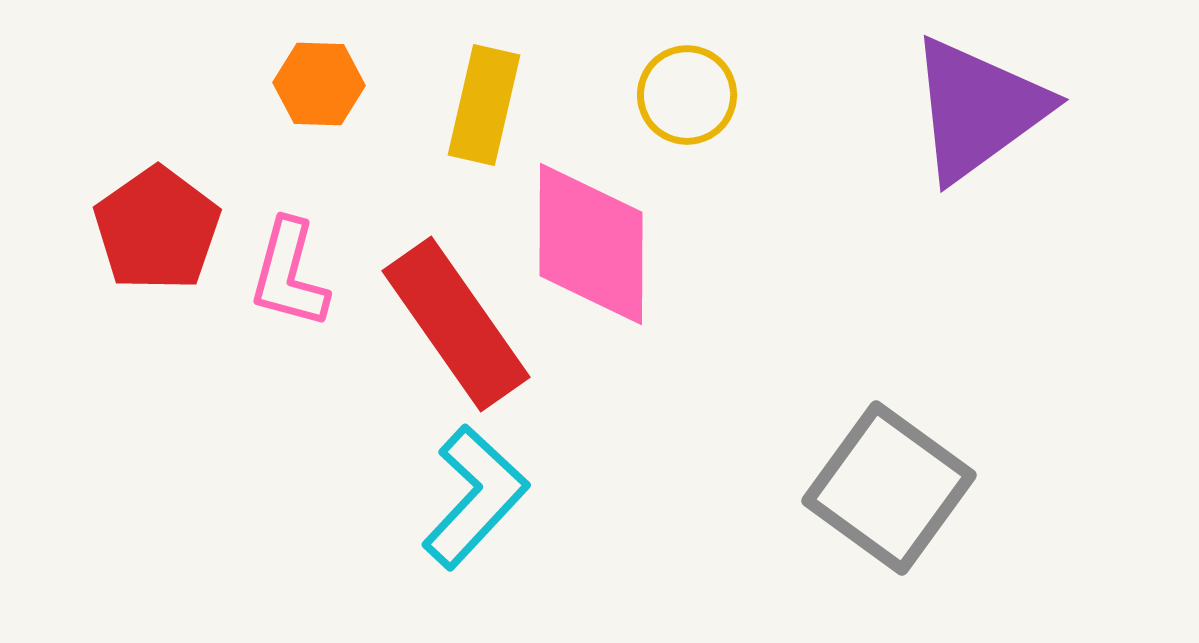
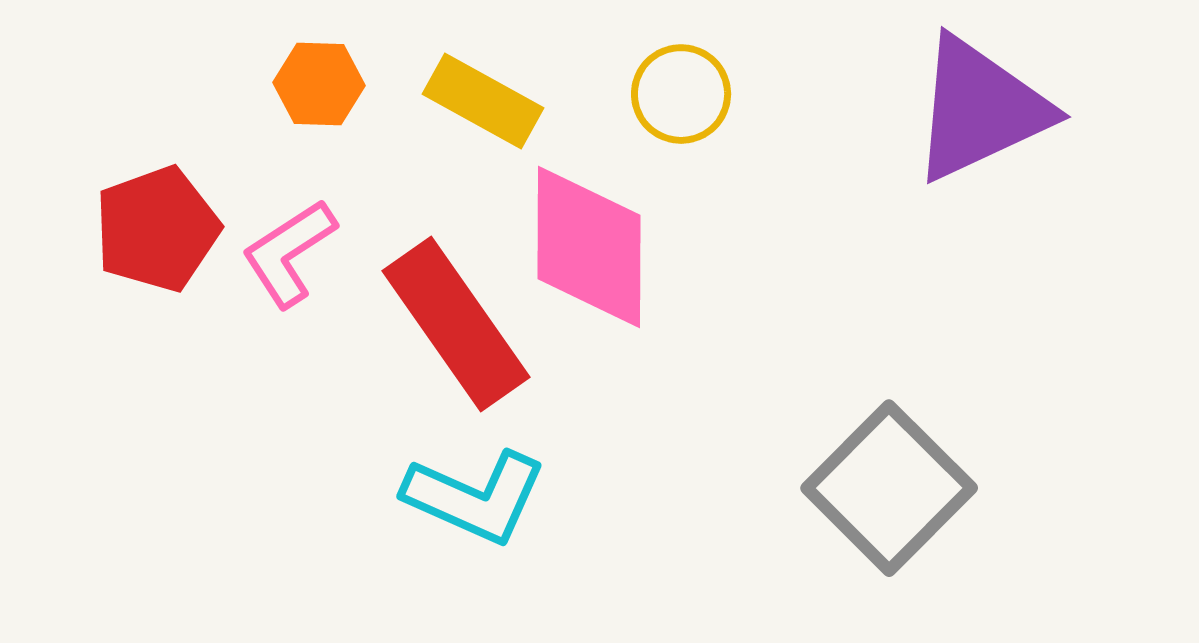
yellow circle: moved 6 px left, 1 px up
yellow rectangle: moved 1 px left, 4 px up; rotated 74 degrees counterclockwise
purple triangle: moved 2 px right; rotated 11 degrees clockwise
red pentagon: rotated 15 degrees clockwise
pink diamond: moved 2 px left, 3 px down
pink L-shape: moved 21 px up; rotated 42 degrees clockwise
gray square: rotated 9 degrees clockwise
cyan L-shape: rotated 71 degrees clockwise
